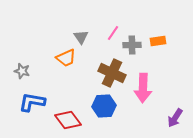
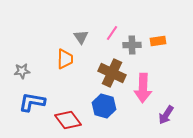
pink line: moved 1 px left
orange trapezoid: moved 1 px left, 1 px down; rotated 65 degrees counterclockwise
gray star: rotated 21 degrees counterclockwise
blue hexagon: rotated 20 degrees clockwise
purple arrow: moved 9 px left, 3 px up
